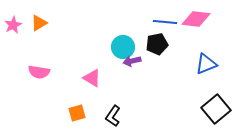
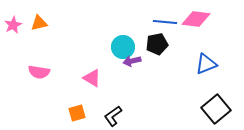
orange triangle: rotated 18 degrees clockwise
black L-shape: rotated 20 degrees clockwise
